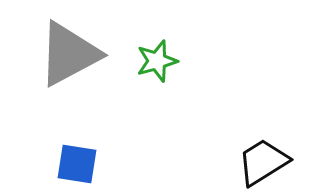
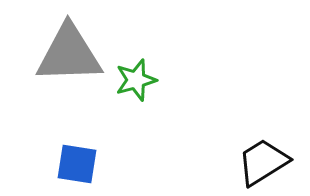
gray triangle: rotated 26 degrees clockwise
green star: moved 21 px left, 19 px down
